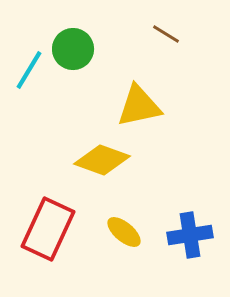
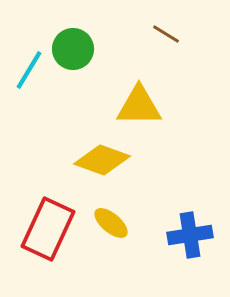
yellow triangle: rotated 12 degrees clockwise
yellow ellipse: moved 13 px left, 9 px up
